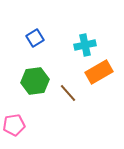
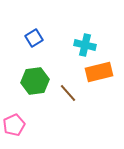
blue square: moved 1 px left
cyan cross: rotated 25 degrees clockwise
orange rectangle: rotated 16 degrees clockwise
pink pentagon: rotated 15 degrees counterclockwise
